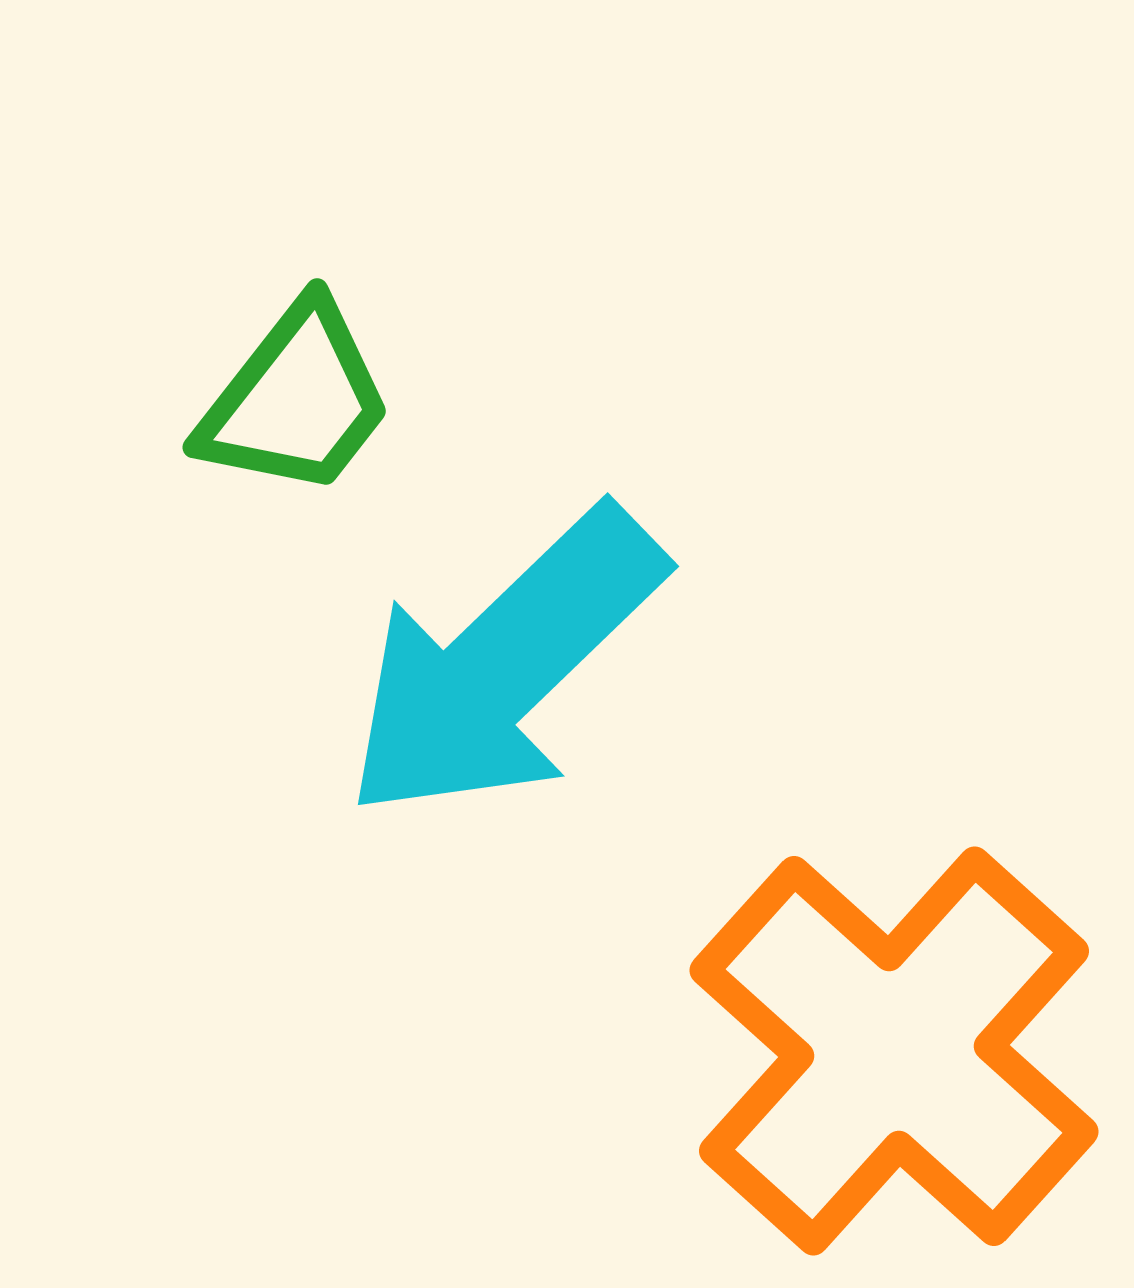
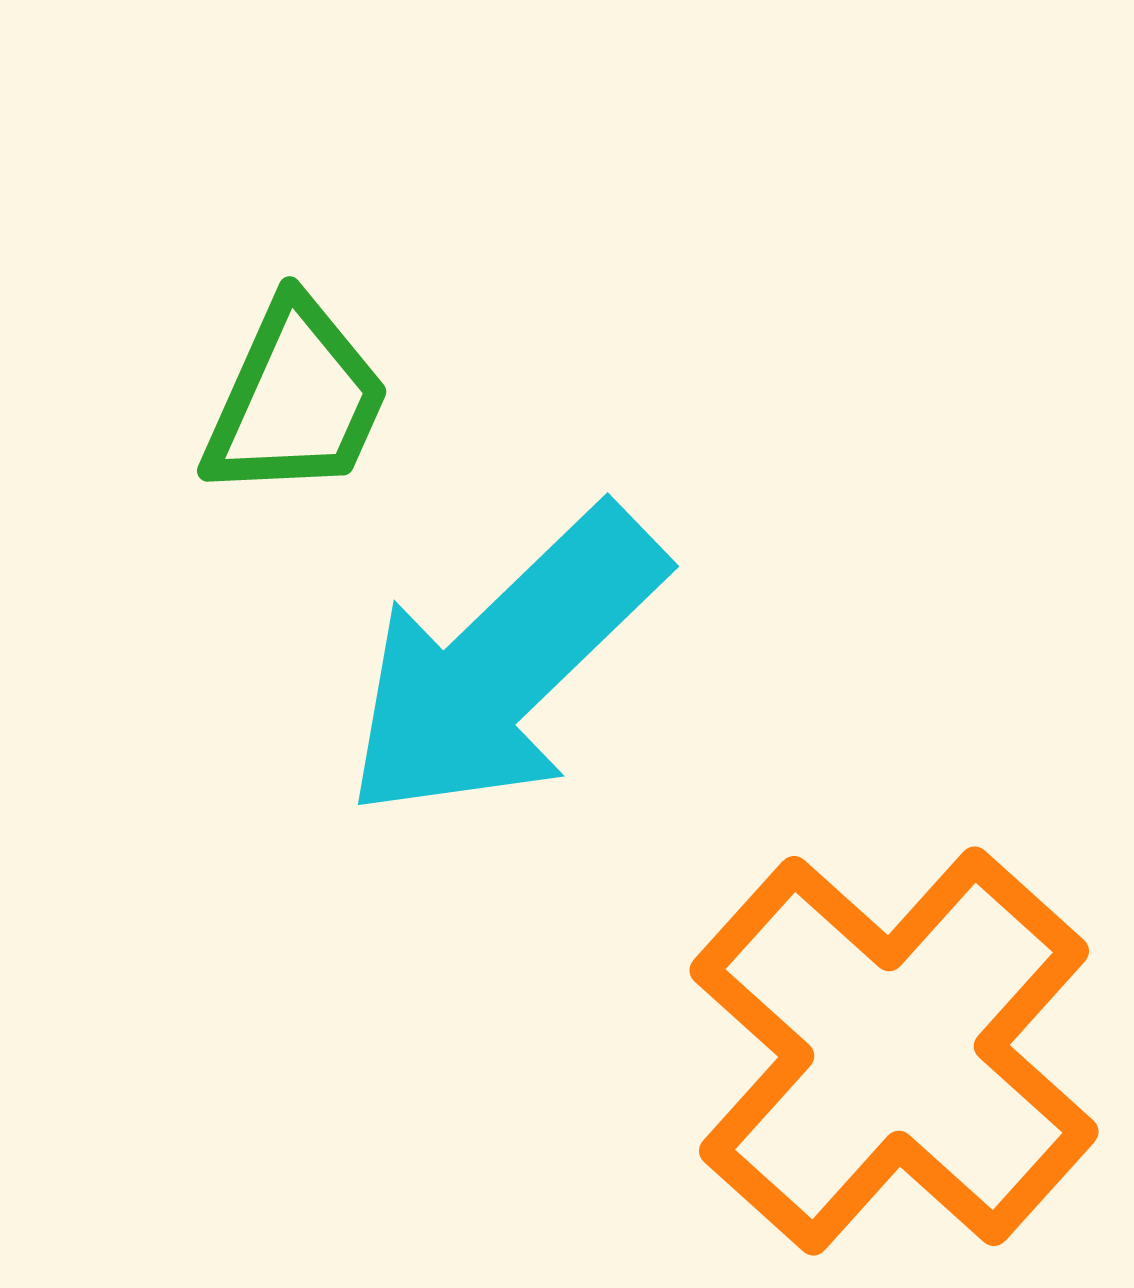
green trapezoid: rotated 14 degrees counterclockwise
